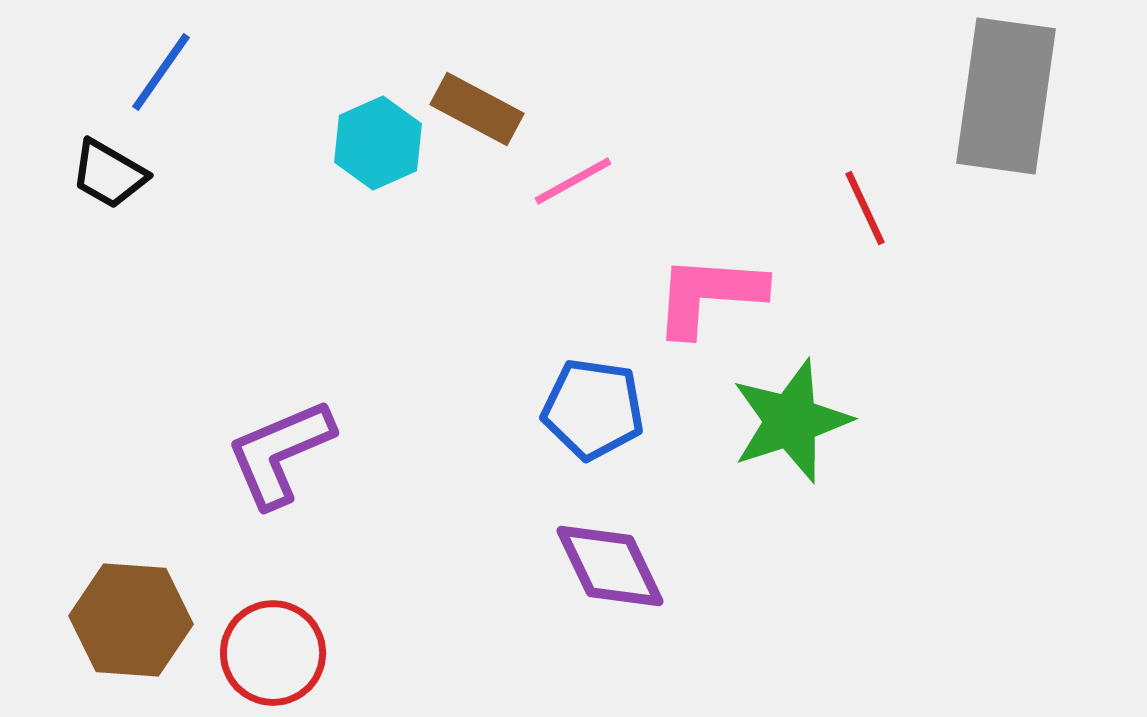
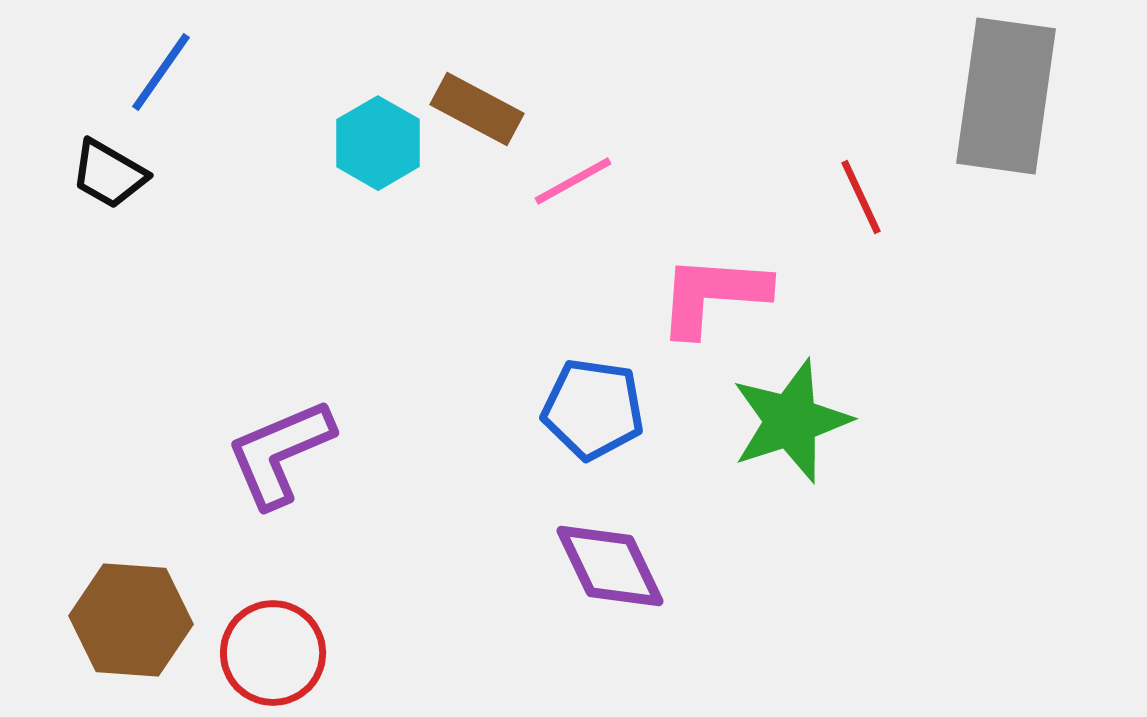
cyan hexagon: rotated 6 degrees counterclockwise
red line: moved 4 px left, 11 px up
pink L-shape: moved 4 px right
